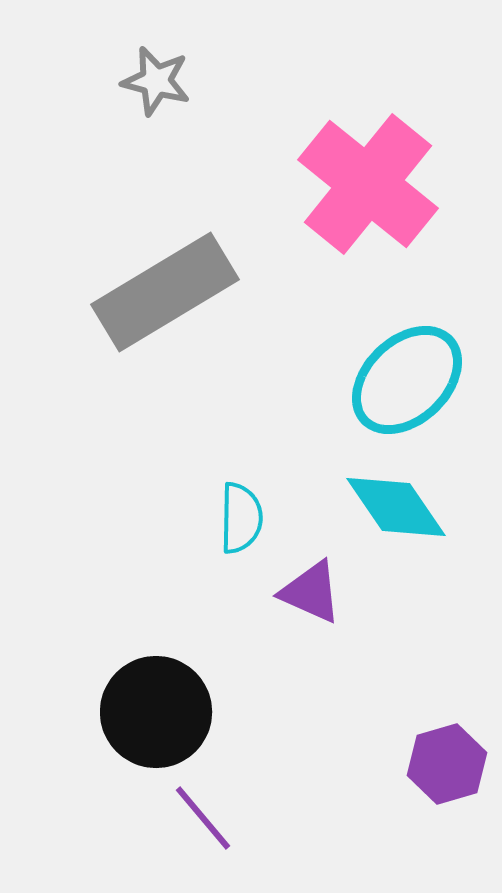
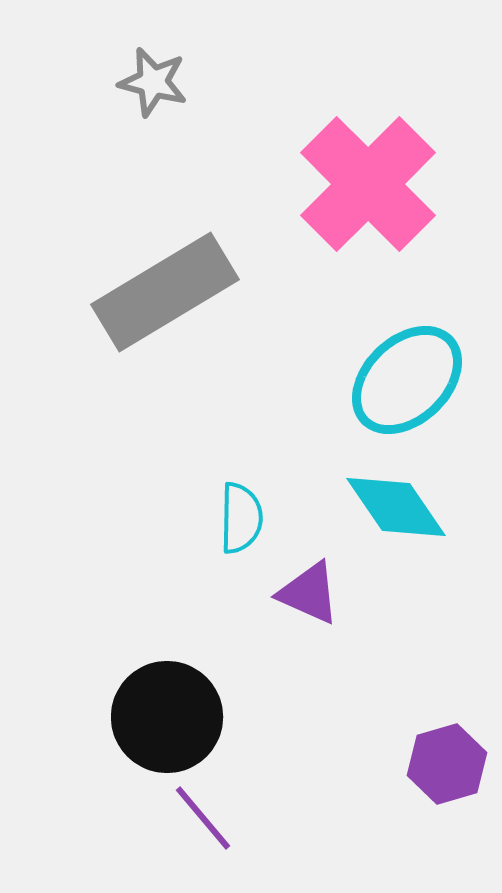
gray star: moved 3 px left, 1 px down
pink cross: rotated 6 degrees clockwise
purple triangle: moved 2 px left, 1 px down
black circle: moved 11 px right, 5 px down
